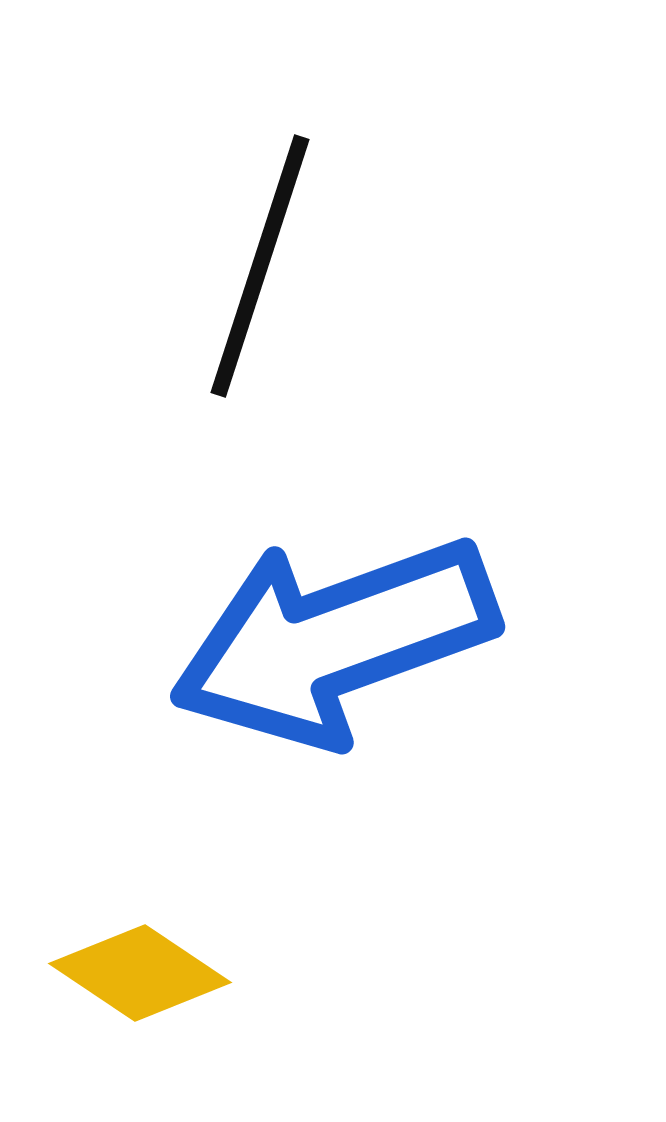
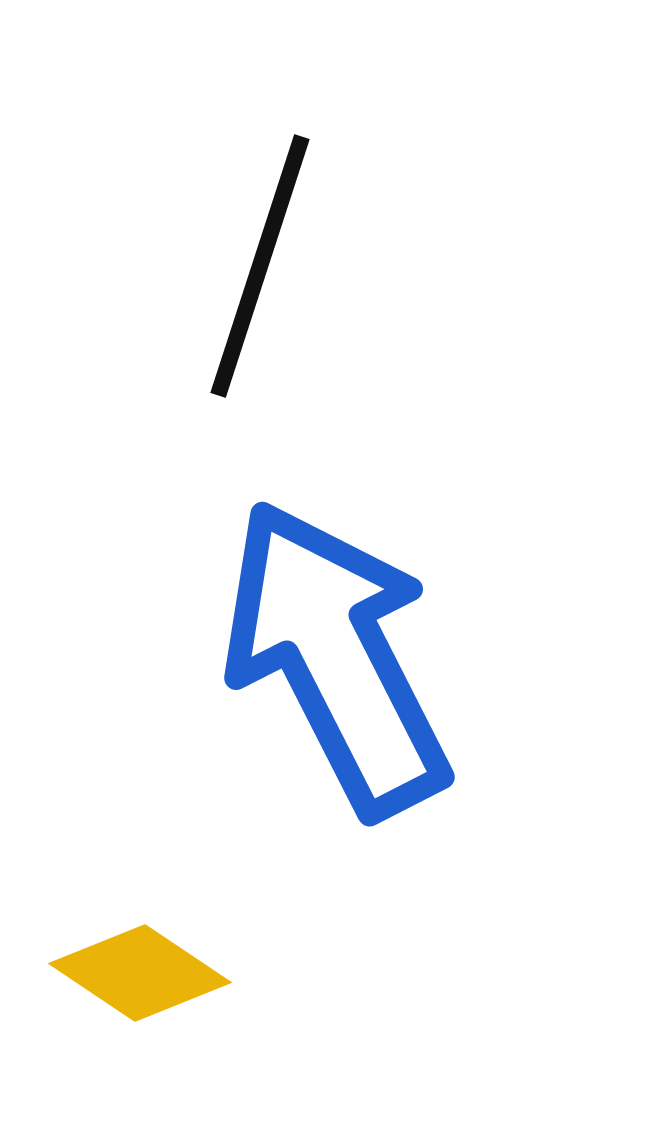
blue arrow: moved 2 px right, 17 px down; rotated 83 degrees clockwise
